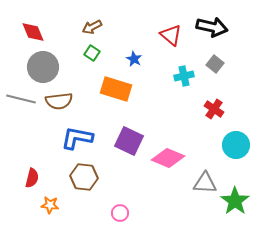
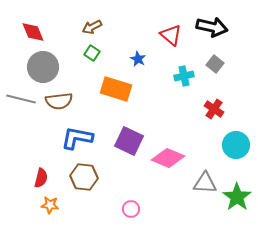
blue star: moved 4 px right
red semicircle: moved 9 px right
green star: moved 2 px right, 4 px up
pink circle: moved 11 px right, 4 px up
